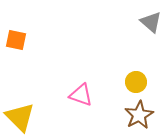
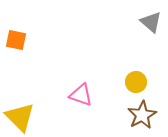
brown star: moved 3 px right
